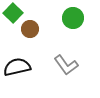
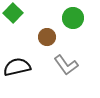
brown circle: moved 17 px right, 8 px down
